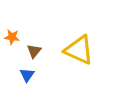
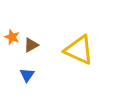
orange star: rotated 14 degrees clockwise
brown triangle: moved 3 px left, 6 px up; rotated 21 degrees clockwise
